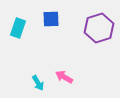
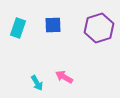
blue square: moved 2 px right, 6 px down
cyan arrow: moved 1 px left
